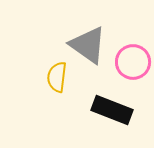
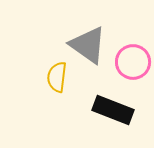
black rectangle: moved 1 px right
